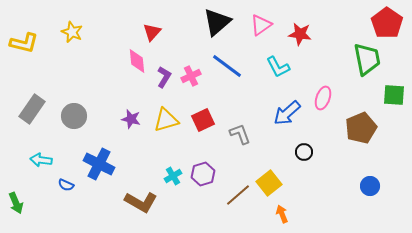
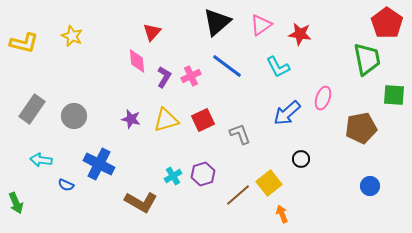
yellow star: moved 4 px down
brown pentagon: rotated 12 degrees clockwise
black circle: moved 3 px left, 7 px down
